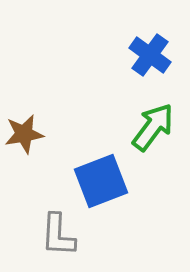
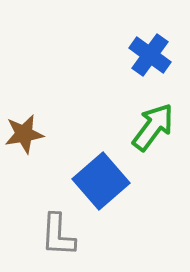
blue square: rotated 20 degrees counterclockwise
